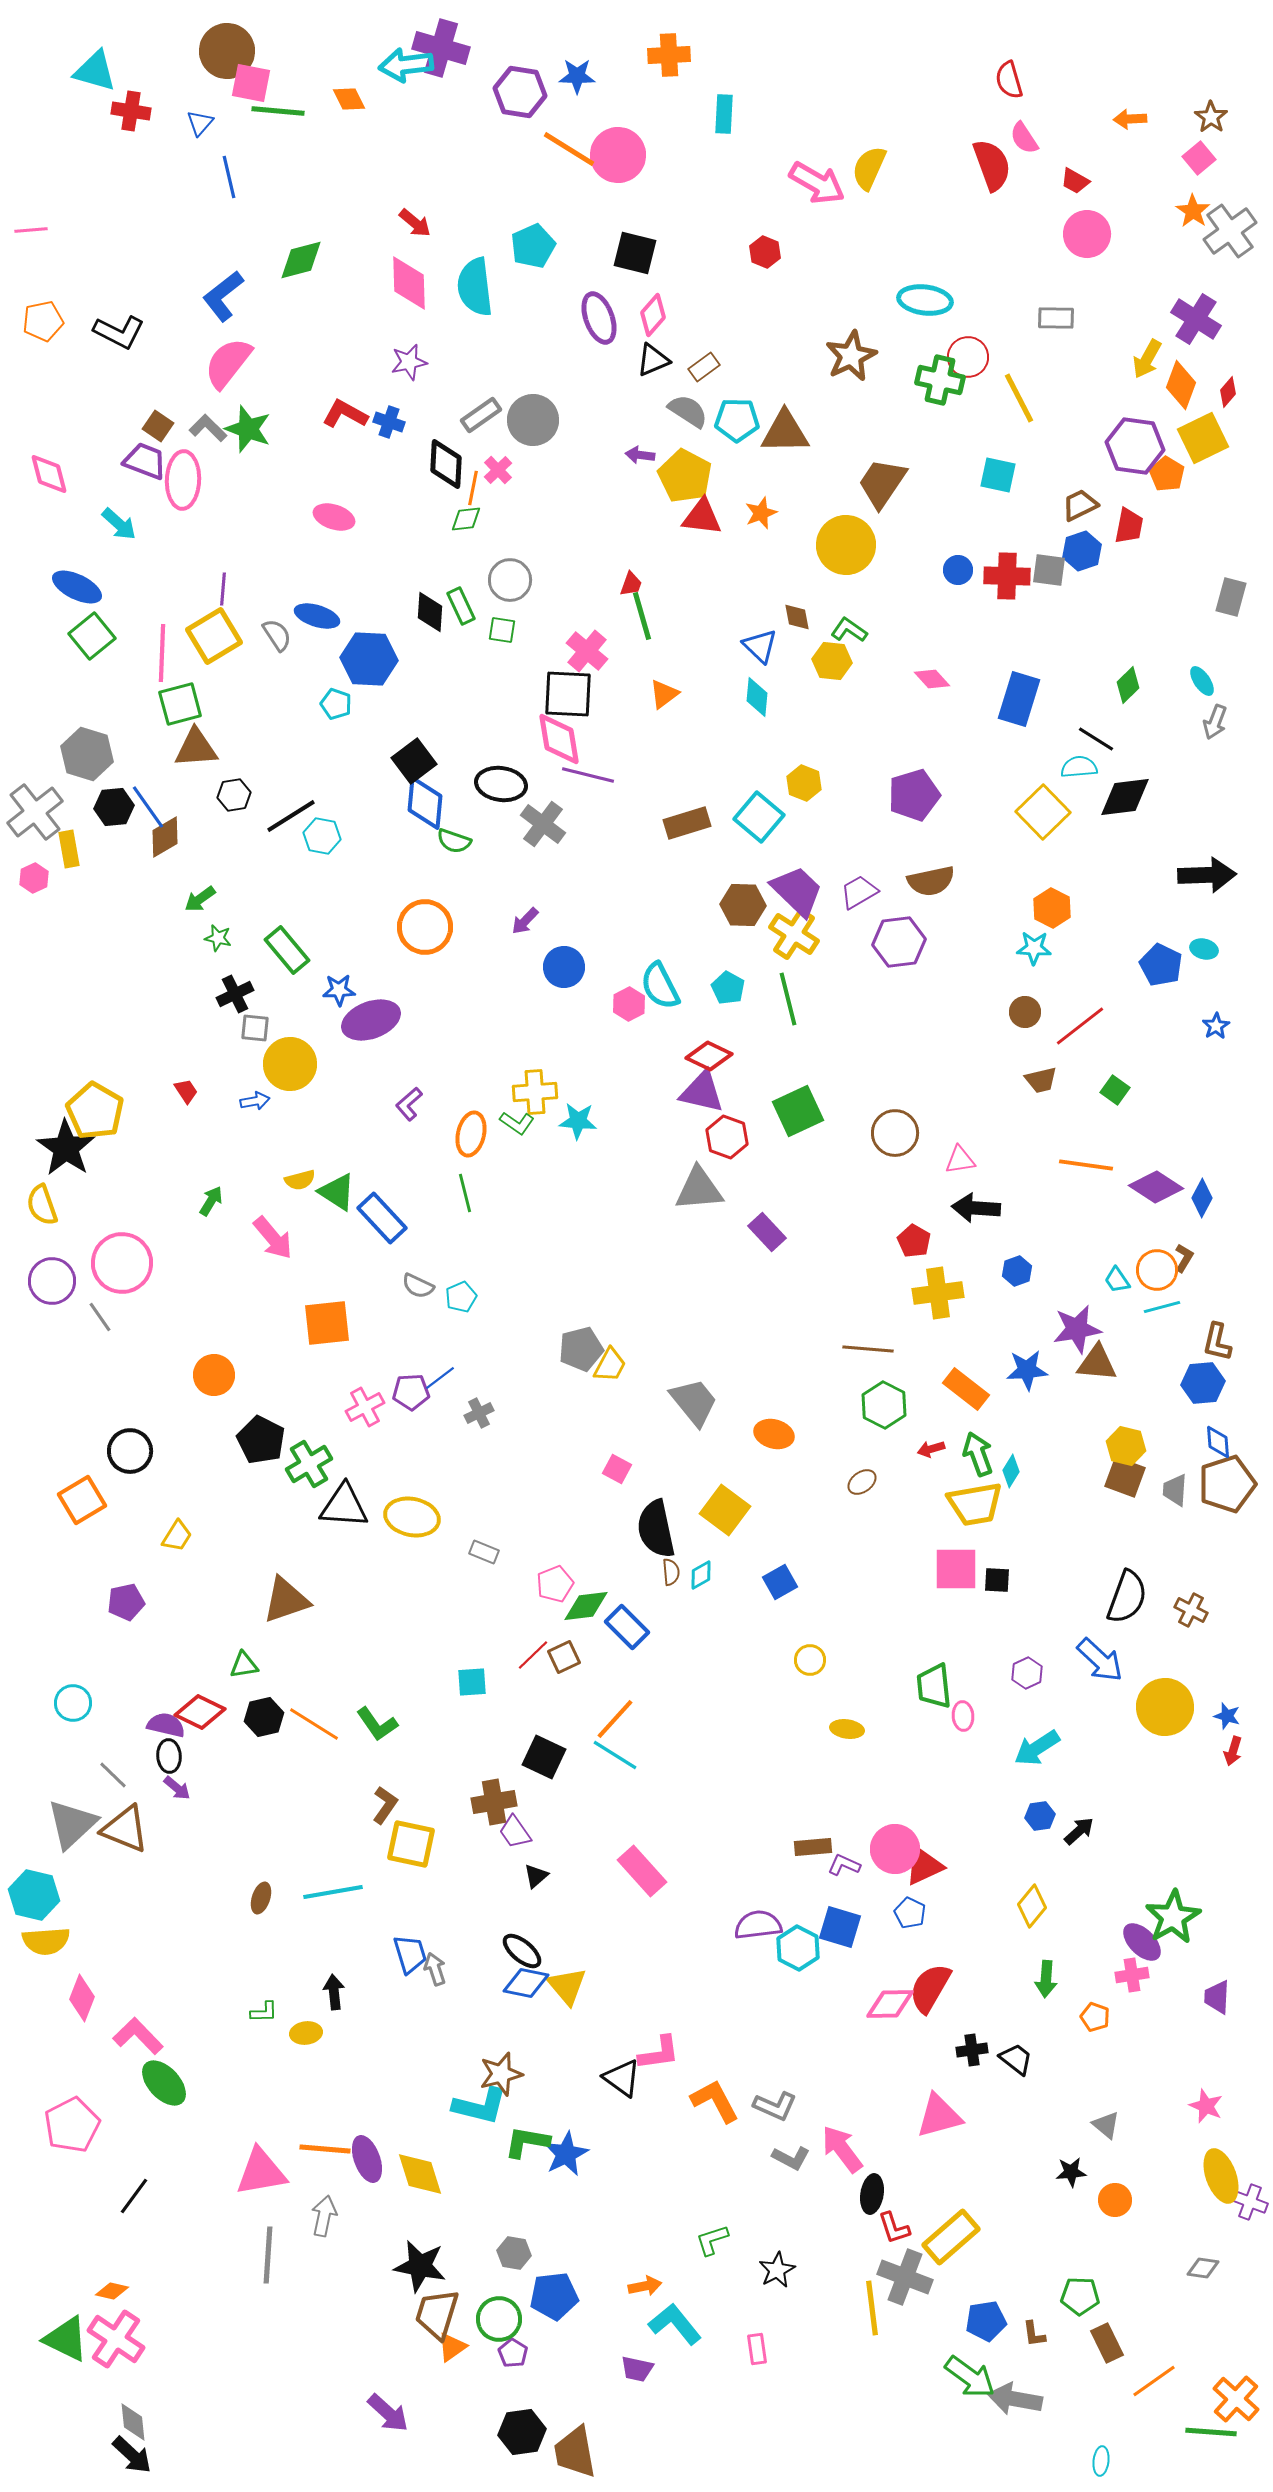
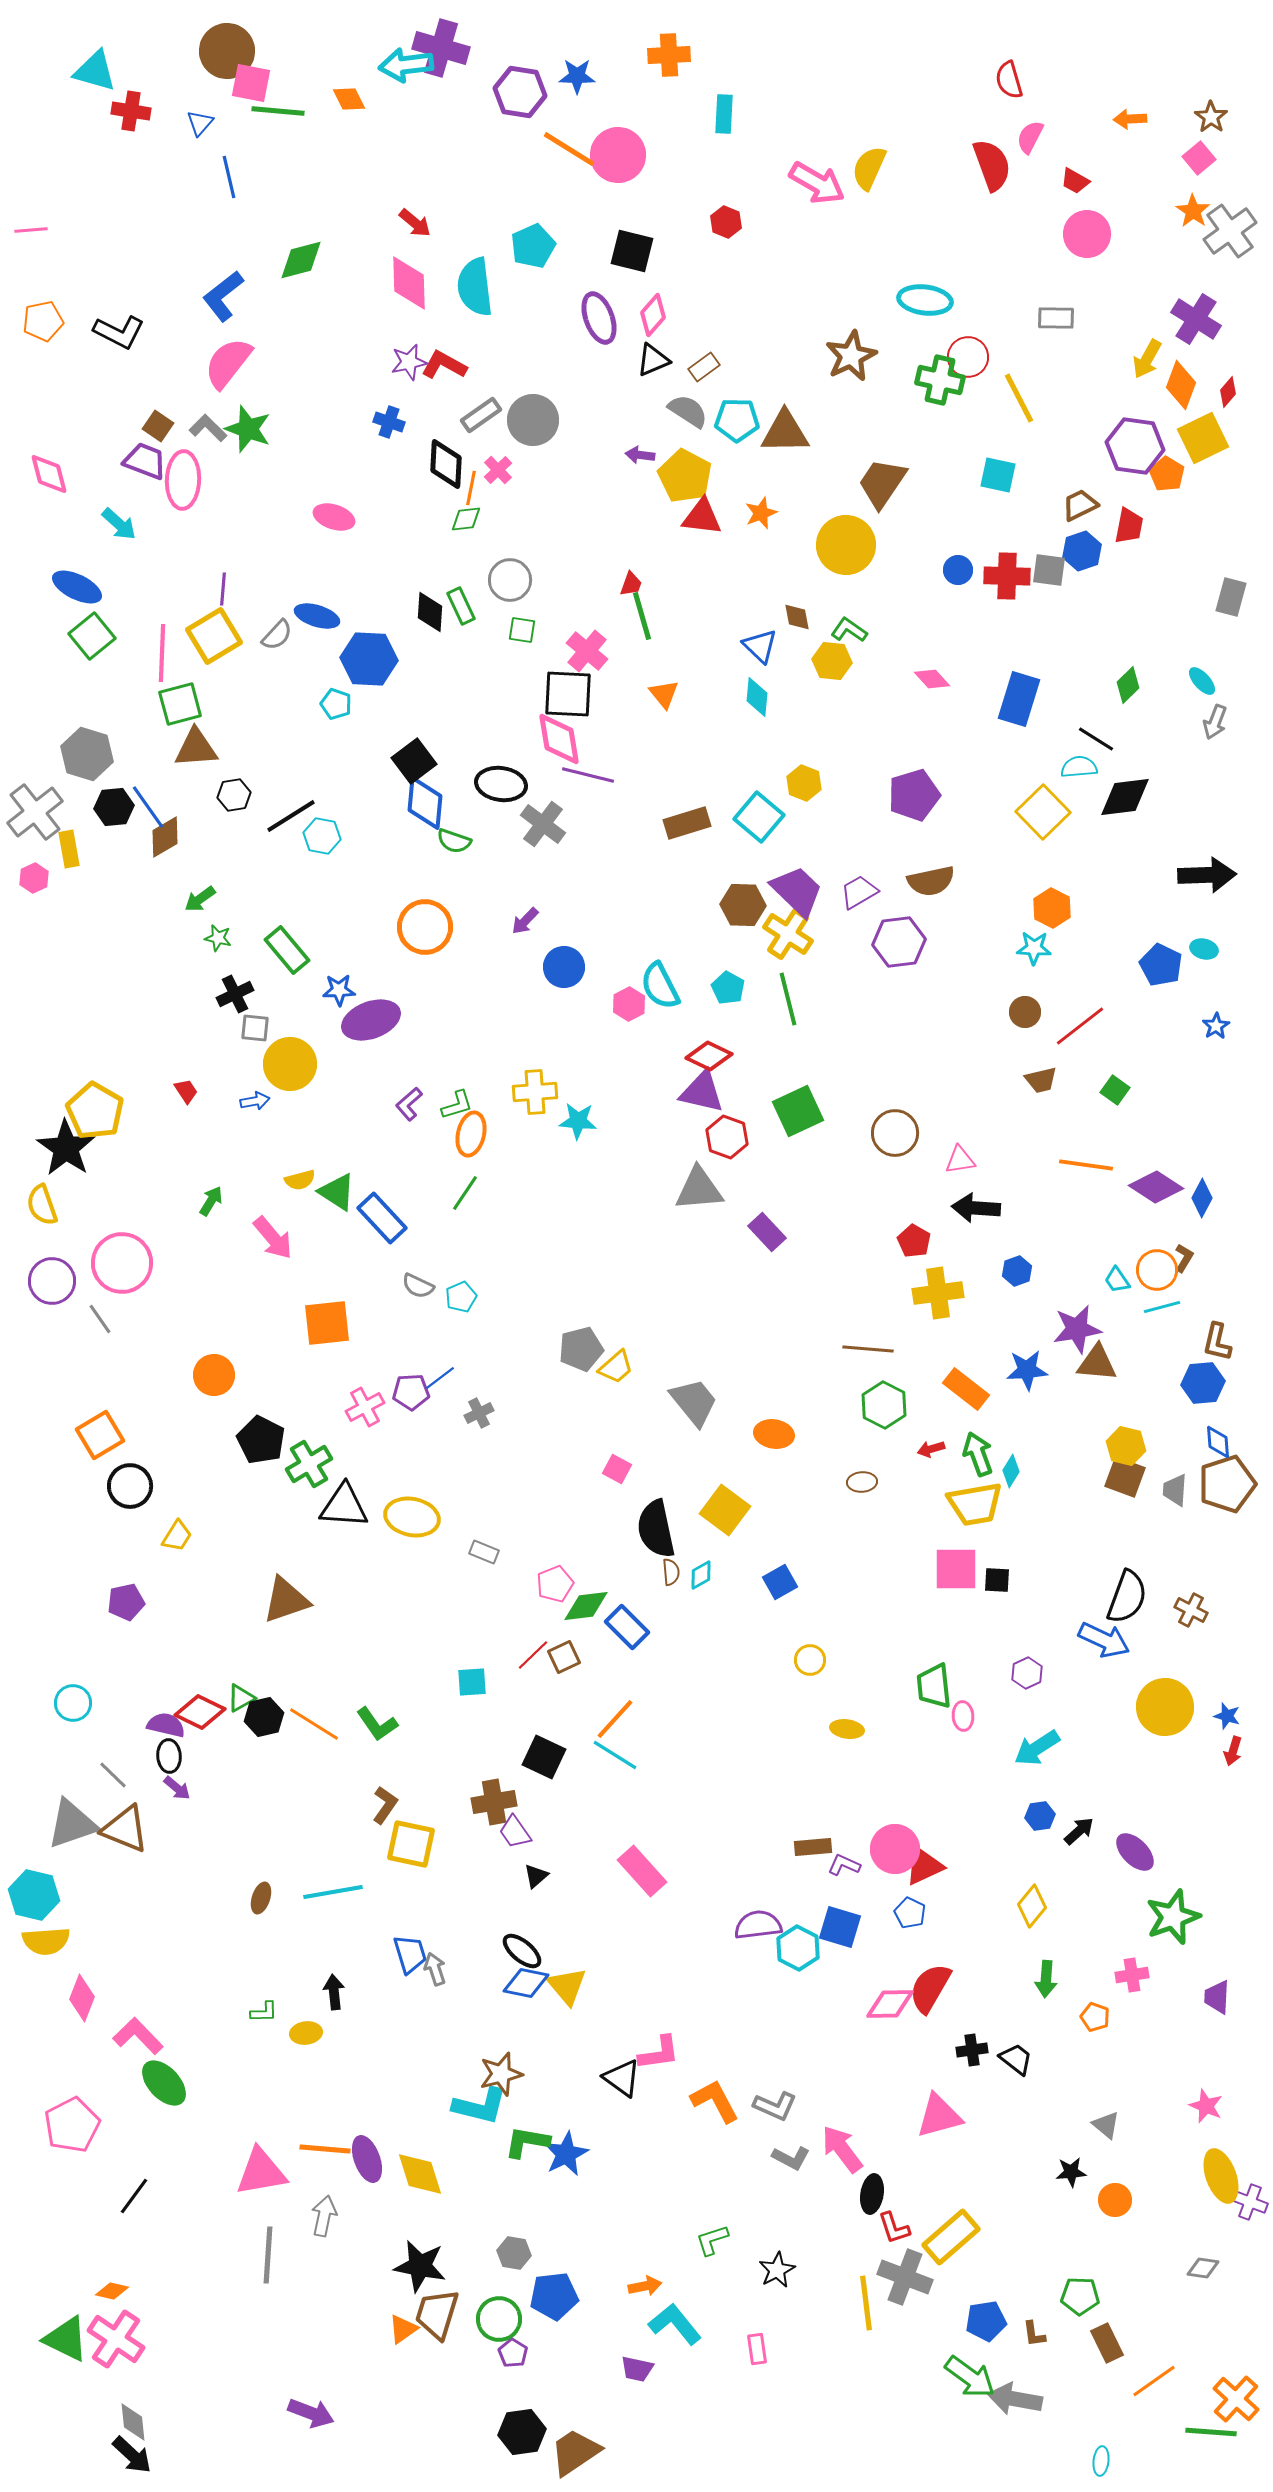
pink semicircle at (1024, 138): moved 6 px right, 1 px up; rotated 60 degrees clockwise
red hexagon at (765, 252): moved 39 px left, 30 px up
black square at (635, 253): moved 3 px left, 2 px up
red L-shape at (345, 414): moved 99 px right, 49 px up
orange line at (473, 488): moved 2 px left
green square at (502, 630): moved 20 px right
gray semicircle at (277, 635): rotated 76 degrees clockwise
cyan ellipse at (1202, 681): rotated 8 degrees counterclockwise
orange triangle at (664, 694): rotated 32 degrees counterclockwise
yellow cross at (794, 934): moved 6 px left
green L-shape at (517, 1123): moved 60 px left, 18 px up; rotated 52 degrees counterclockwise
green line at (465, 1193): rotated 48 degrees clockwise
gray line at (100, 1317): moved 2 px down
yellow trapezoid at (610, 1365): moved 6 px right, 2 px down; rotated 21 degrees clockwise
orange ellipse at (774, 1434): rotated 6 degrees counterclockwise
black circle at (130, 1451): moved 35 px down
brown ellipse at (862, 1482): rotated 32 degrees clockwise
orange square at (82, 1500): moved 18 px right, 65 px up
blue arrow at (1100, 1660): moved 4 px right, 20 px up; rotated 18 degrees counterclockwise
green triangle at (244, 1665): moved 3 px left, 33 px down; rotated 20 degrees counterclockwise
gray triangle at (72, 1824): rotated 24 degrees clockwise
green star at (1173, 1917): rotated 10 degrees clockwise
purple ellipse at (1142, 1942): moved 7 px left, 90 px up
yellow line at (872, 2308): moved 6 px left, 5 px up
orange triangle at (452, 2347): moved 49 px left, 18 px up
purple arrow at (388, 2413): moved 77 px left; rotated 21 degrees counterclockwise
brown trapezoid at (575, 2452): rotated 66 degrees clockwise
